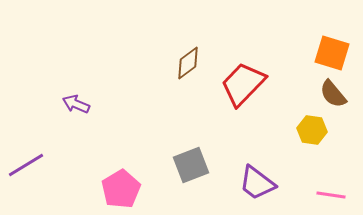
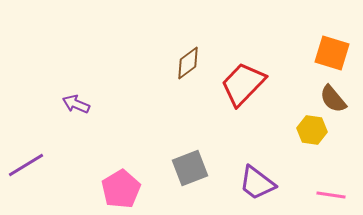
brown semicircle: moved 5 px down
gray square: moved 1 px left, 3 px down
